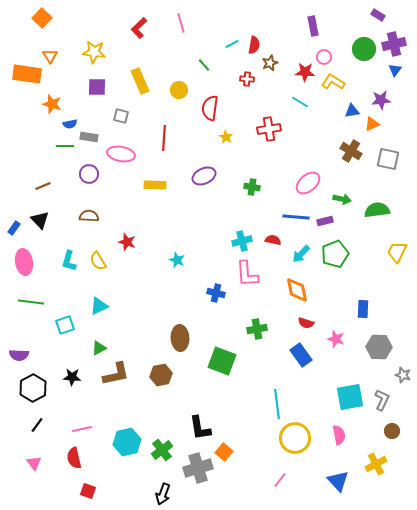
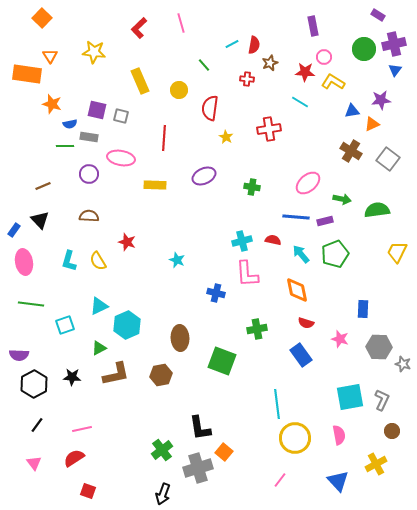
purple square at (97, 87): moved 23 px down; rotated 12 degrees clockwise
pink ellipse at (121, 154): moved 4 px down
gray square at (388, 159): rotated 25 degrees clockwise
blue rectangle at (14, 228): moved 2 px down
cyan arrow at (301, 254): rotated 96 degrees clockwise
green line at (31, 302): moved 2 px down
pink star at (336, 339): moved 4 px right
gray star at (403, 375): moved 11 px up
black hexagon at (33, 388): moved 1 px right, 4 px up
cyan hexagon at (127, 442): moved 117 px up; rotated 12 degrees counterclockwise
red semicircle at (74, 458): rotated 70 degrees clockwise
